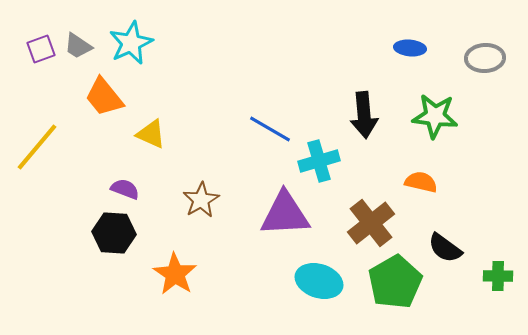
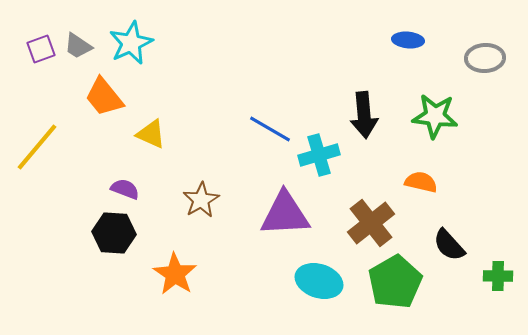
blue ellipse: moved 2 px left, 8 px up
cyan cross: moved 6 px up
black semicircle: moved 4 px right, 3 px up; rotated 12 degrees clockwise
